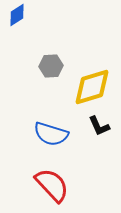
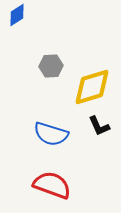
red semicircle: rotated 27 degrees counterclockwise
